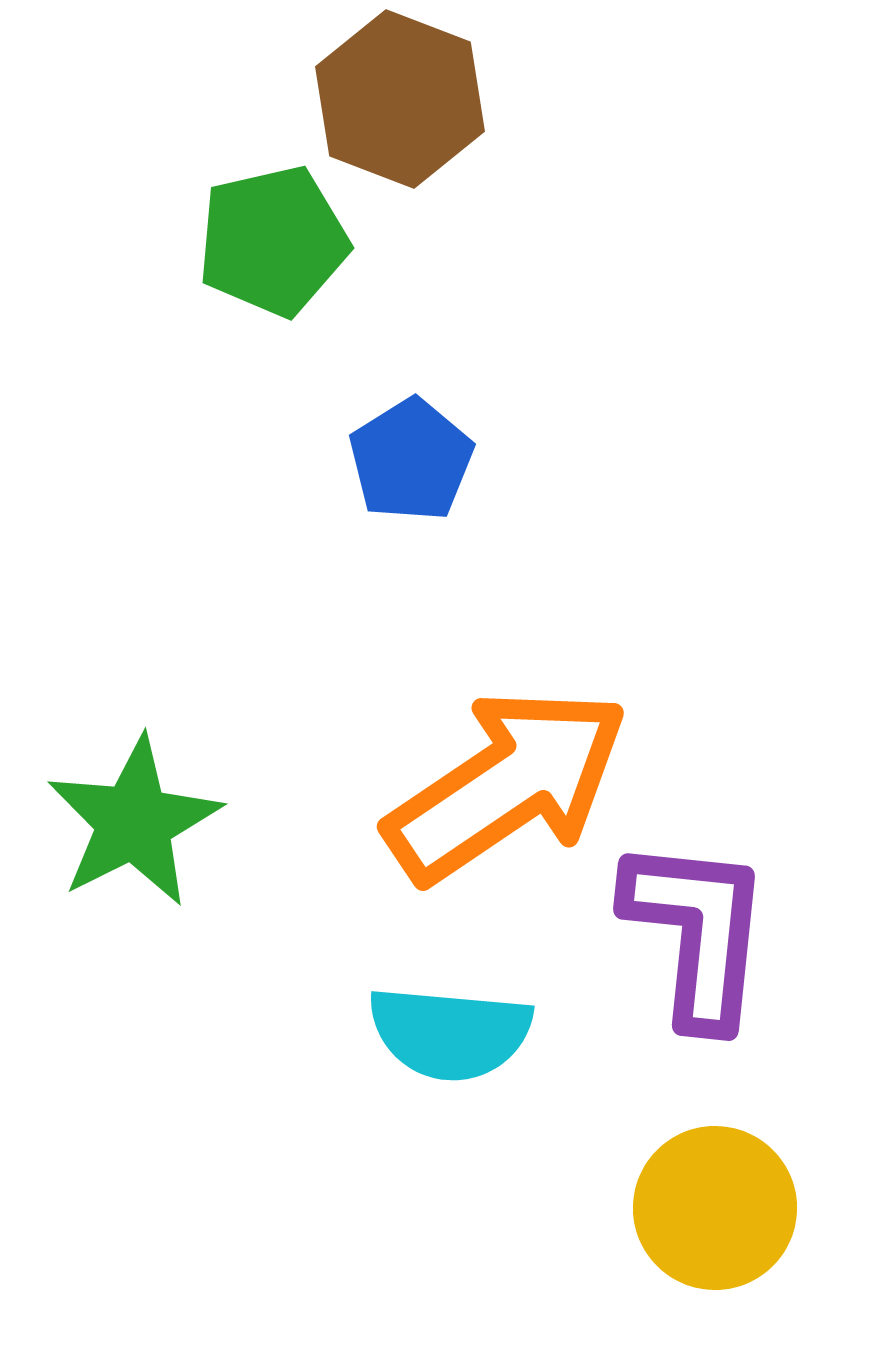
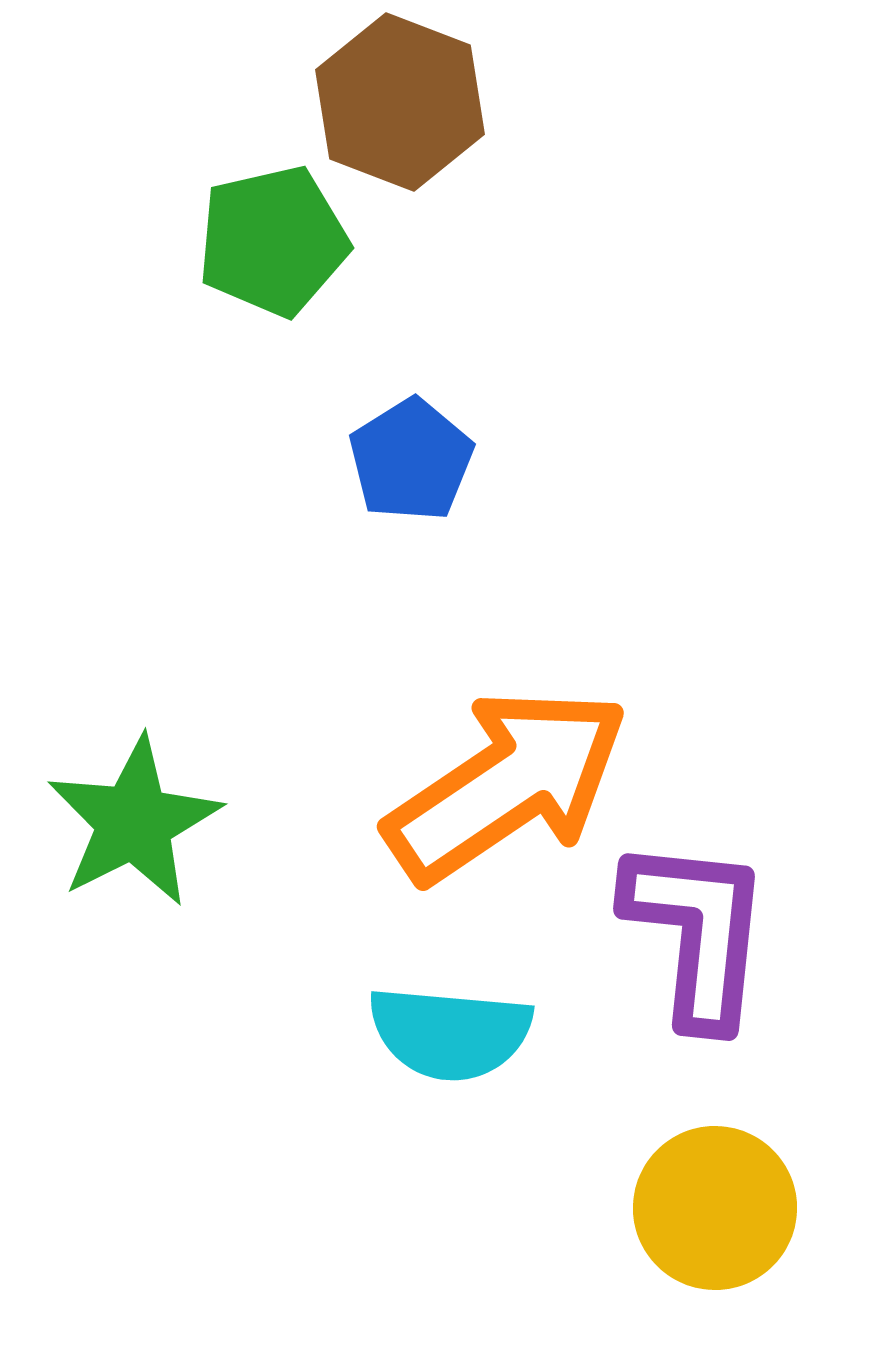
brown hexagon: moved 3 px down
